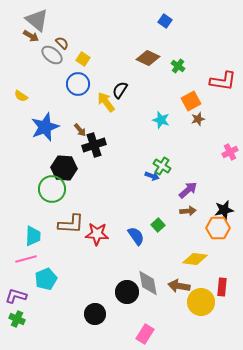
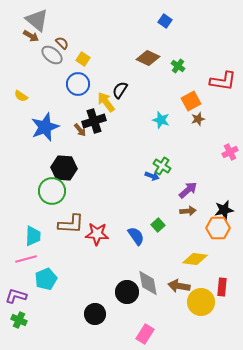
black cross at (94, 145): moved 24 px up
green circle at (52, 189): moved 2 px down
green cross at (17, 319): moved 2 px right, 1 px down
